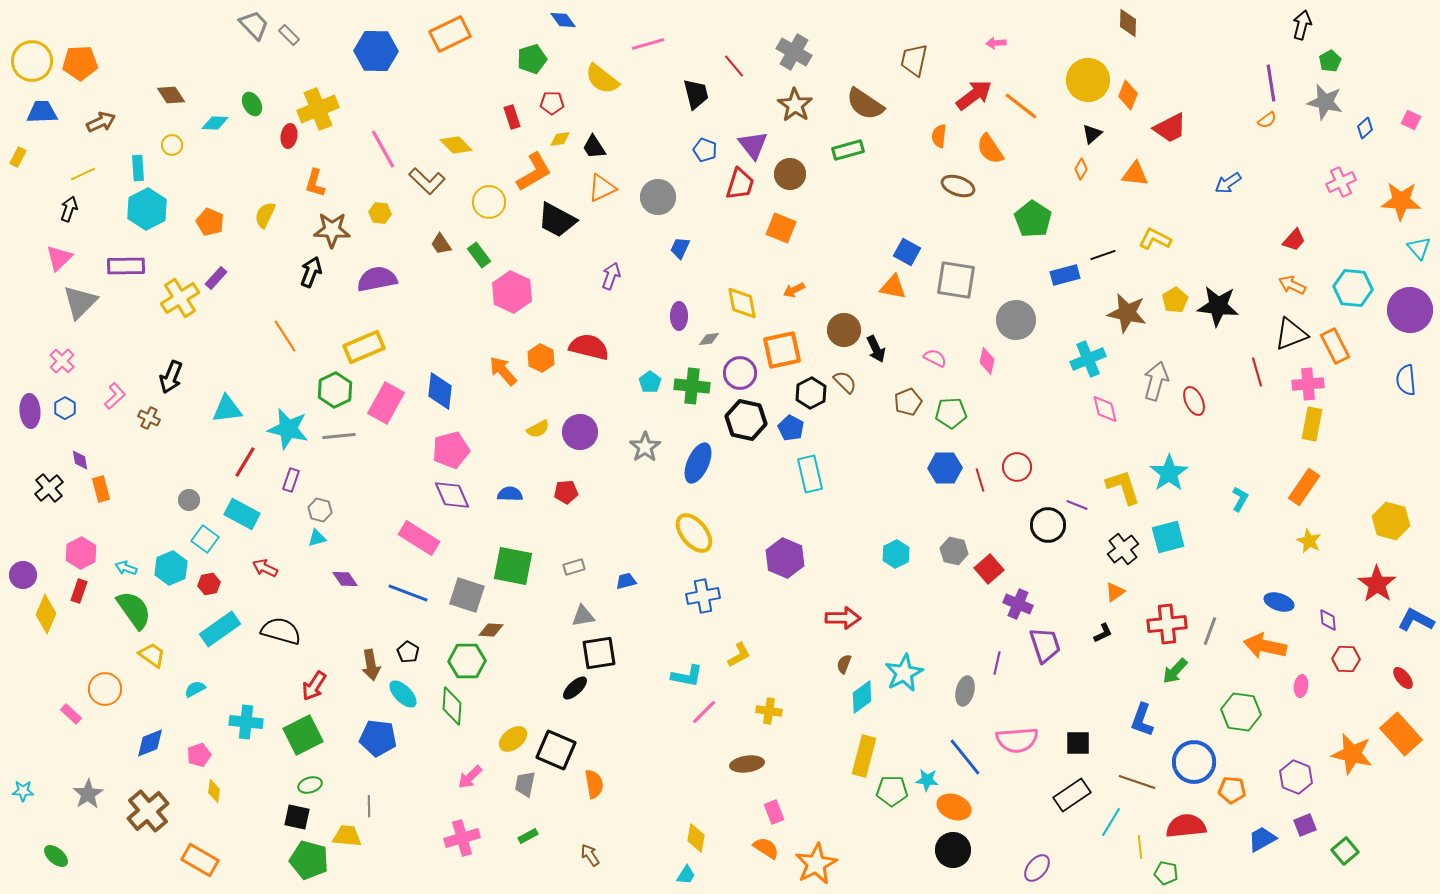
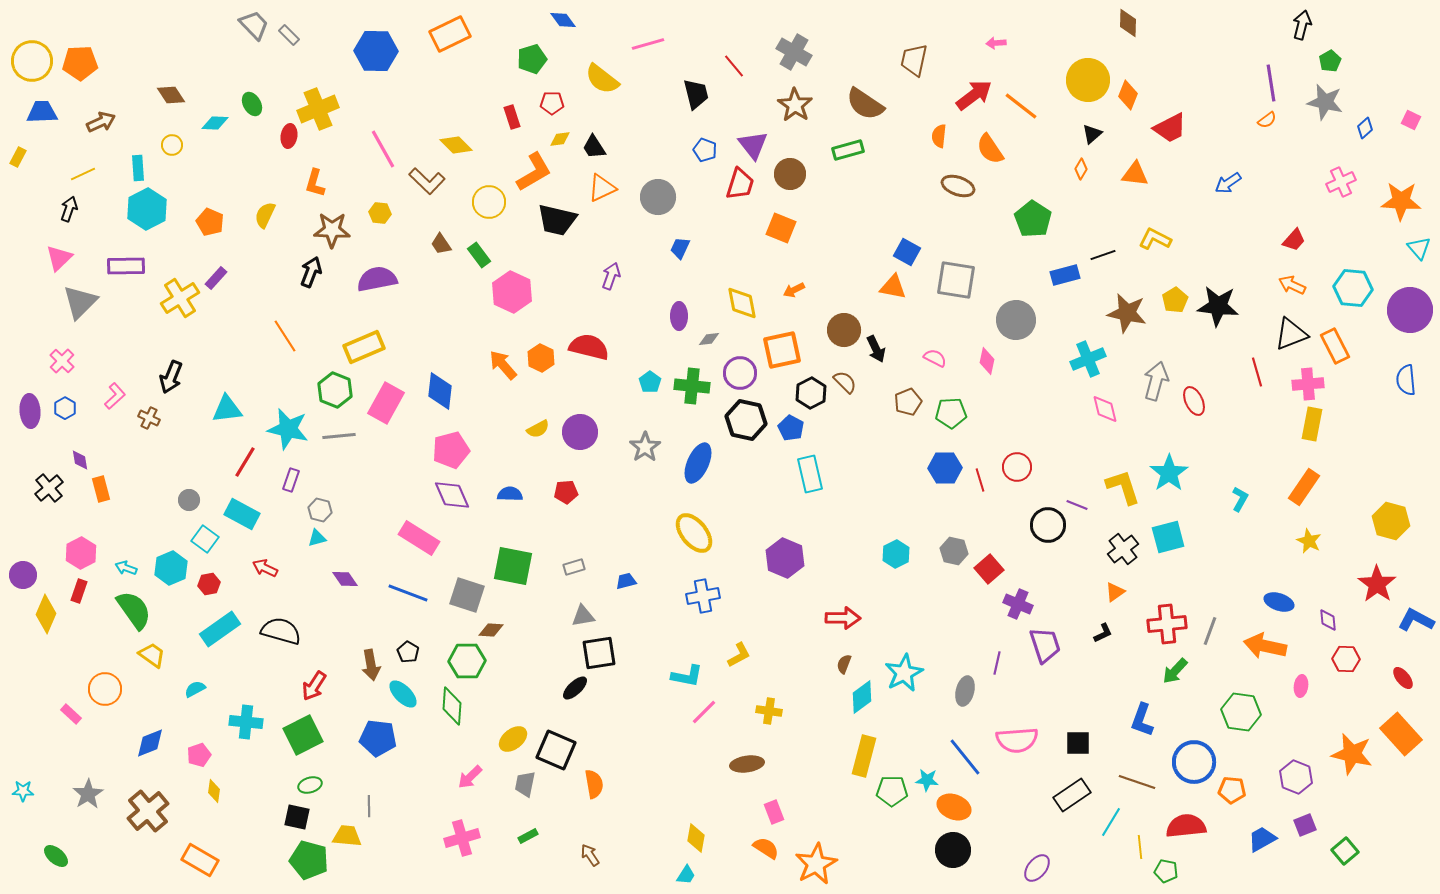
black trapezoid at (557, 220): rotated 15 degrees counterclockwise
orange arrow at (503, 371): moved 6 px up
green hexagon at (335, 390): rotated 12 degrees counterclockwise
green pentagon at (1166, 873): moved 2 px up
